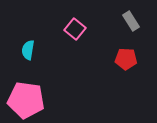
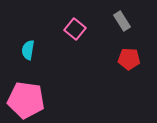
gray rectangle: moved 9 px left
red pentagon: moved 3 px right
